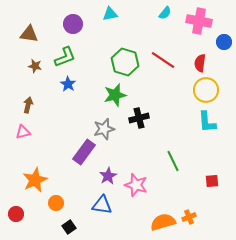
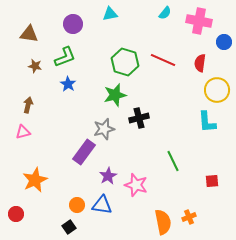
red line: rotated 10 degrees counterclockwise
yellow circle: moved 11 px right
orange circle: moved 21 px right, 2 px down
orange semicircle: rotated 95 degrees clockwise
